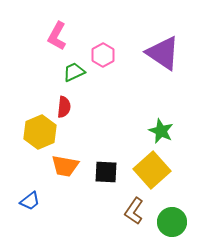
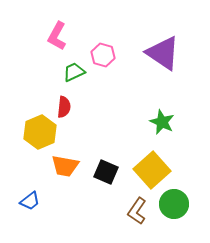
pink hexagon: rotated 15 degrees counterclockwise
green star: moved 1 px right, 9 px up
black square: rotated 20 degrees clockwise
brown L-shape: moved 3 px right
green circle: moved 2 px right, 18 px up
